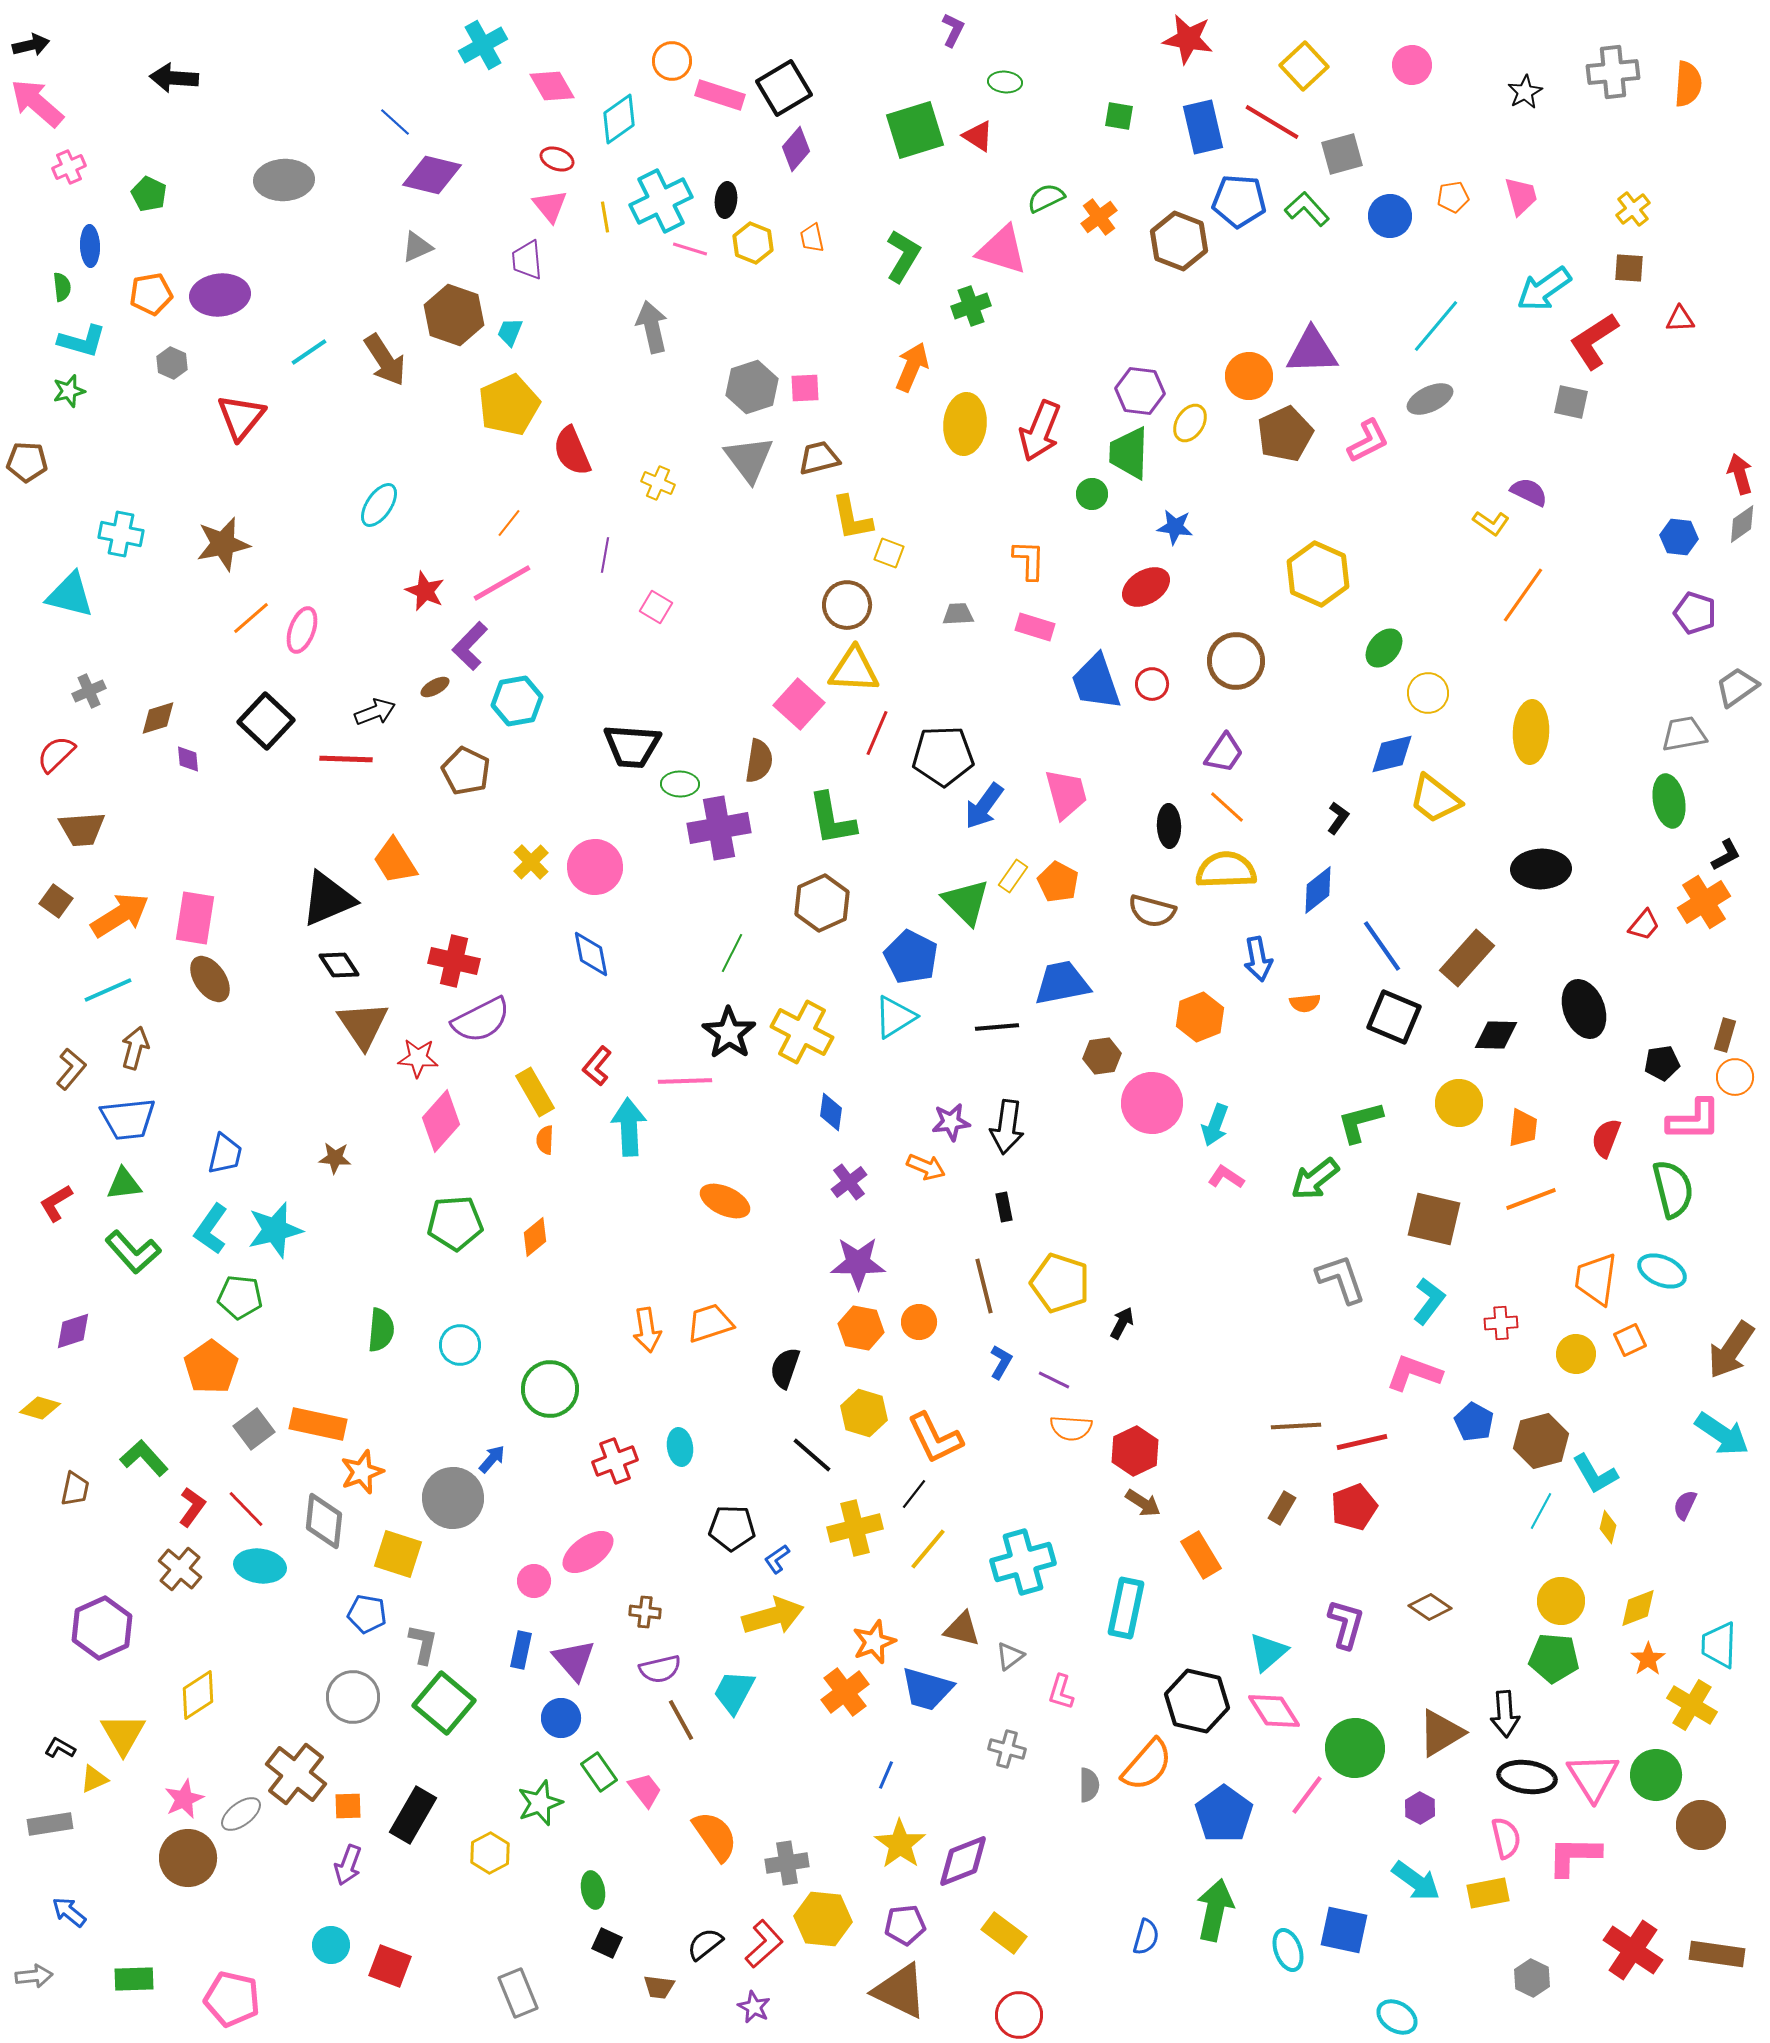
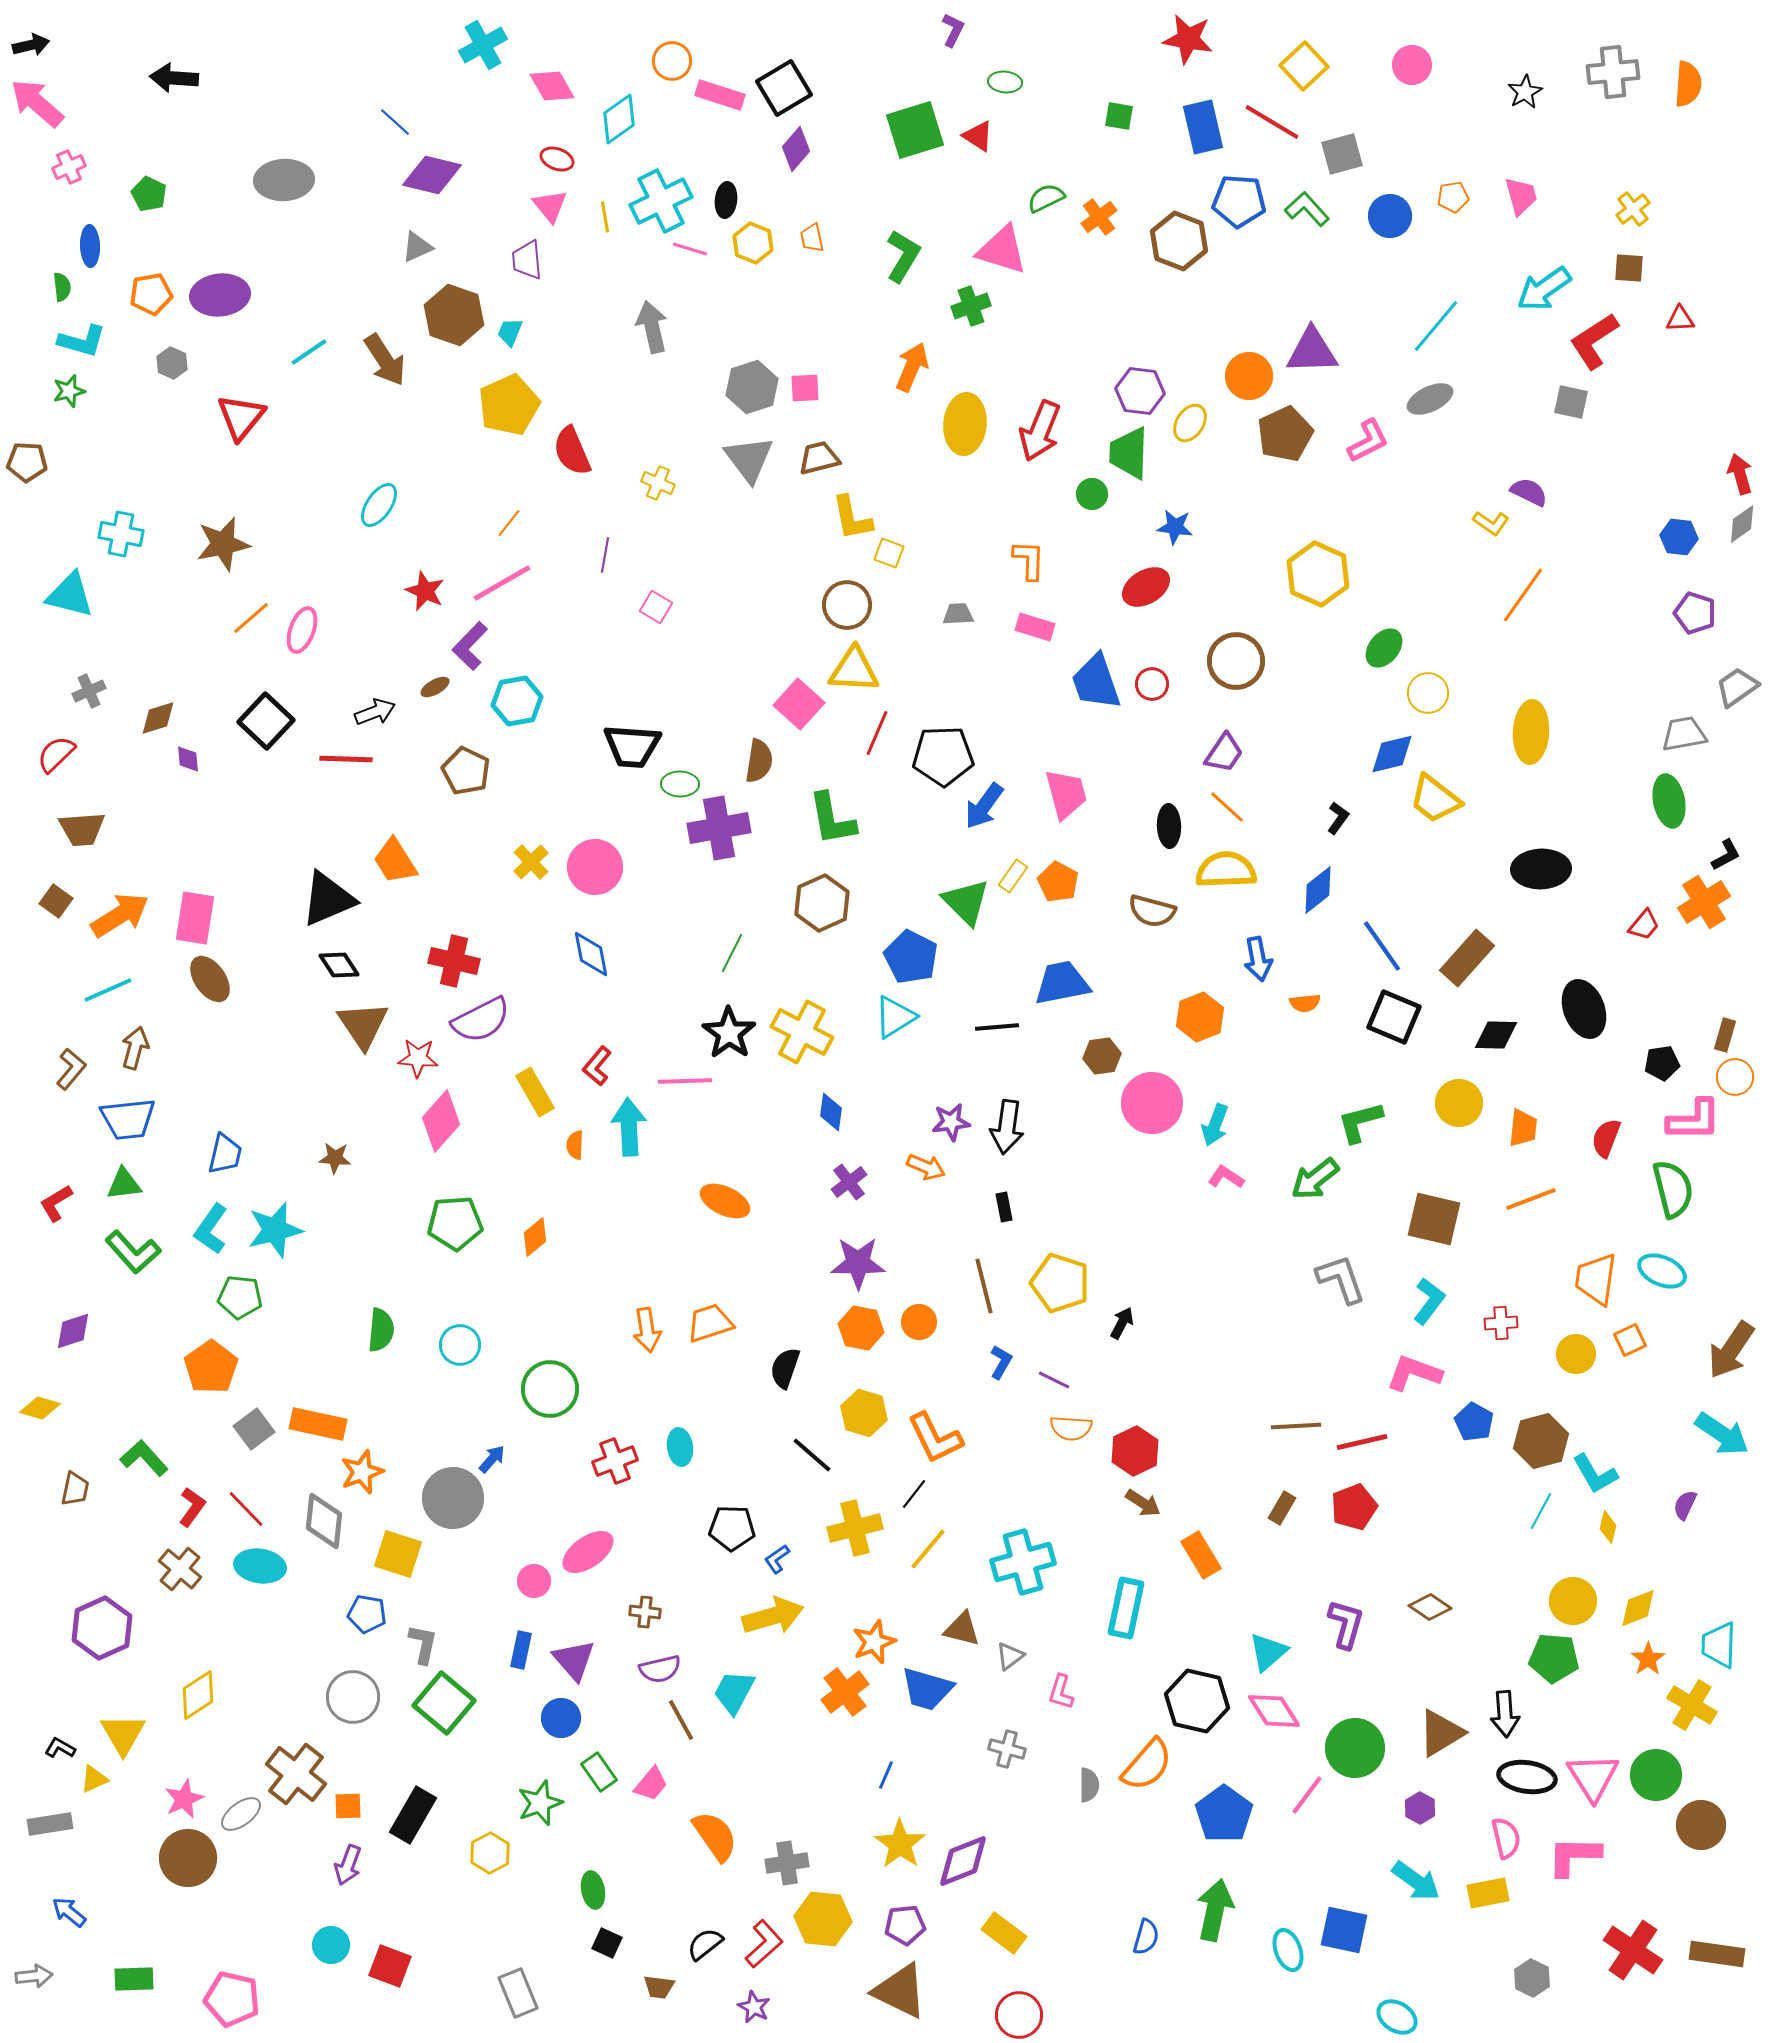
orange semicircle at (545, 1140): moved 30 px right, 5 px down
yellow circle at (1561, 1601): moved 12 px right
pink trapezoid at (645, 1790): moved 6 px right, 6 px up; rotated 78 degrees clockwise
